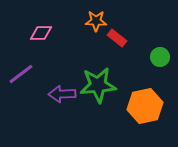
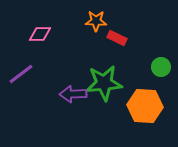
pink diamond: moved 1 px left, 1 px down
red rectangle: rotated 12 degrees counterclockwise
green circle: moved 1 px right, 10 px down
green star: moved 6 px right, 2 px up
purple arrow: moved 11 px right
orange hexagon: rotated 16 degrees clockwise
